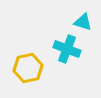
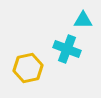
cyan triangle: moved 2 px up; rotated 18 degrees counterclockwise
